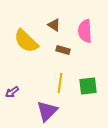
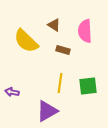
purple arrow: rotated 48 degrees clockwise
purple triangle: rotated 15 degrees clockwise
